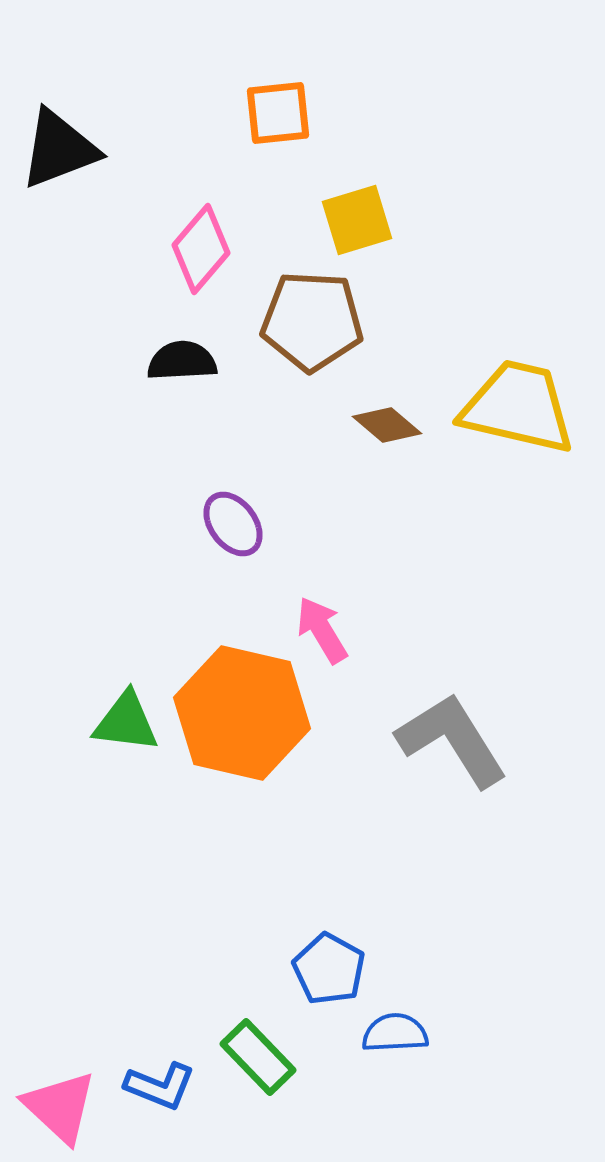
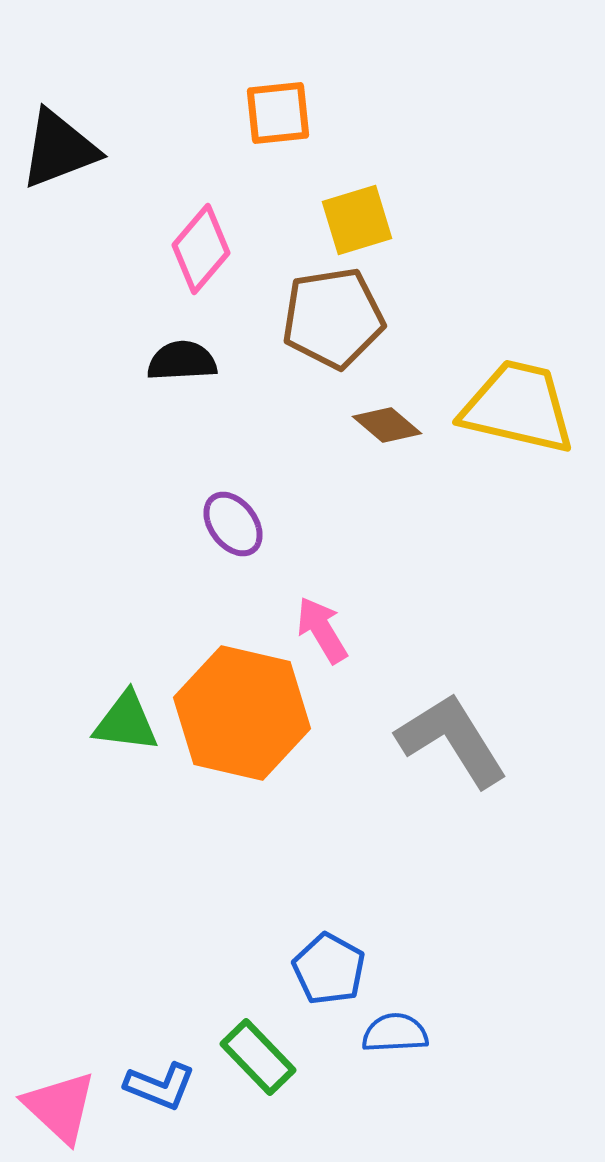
brown pentagon: moved 21 px right, 3 px up; rotated 12 degrees counterclockwise
